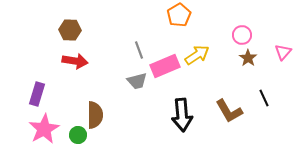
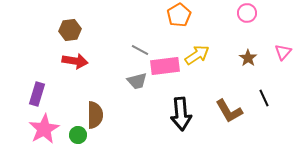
brown hexagon: rotated 10 degrees counterclockwise
pink circle: moved 5 px right, 22 px up
gray line: moved 1 px right; rotated 42 degrees counterclockwise
pink rectangle: rotated 16 degrees clockwise
black arrow: moved 1 px left, 1 px up
